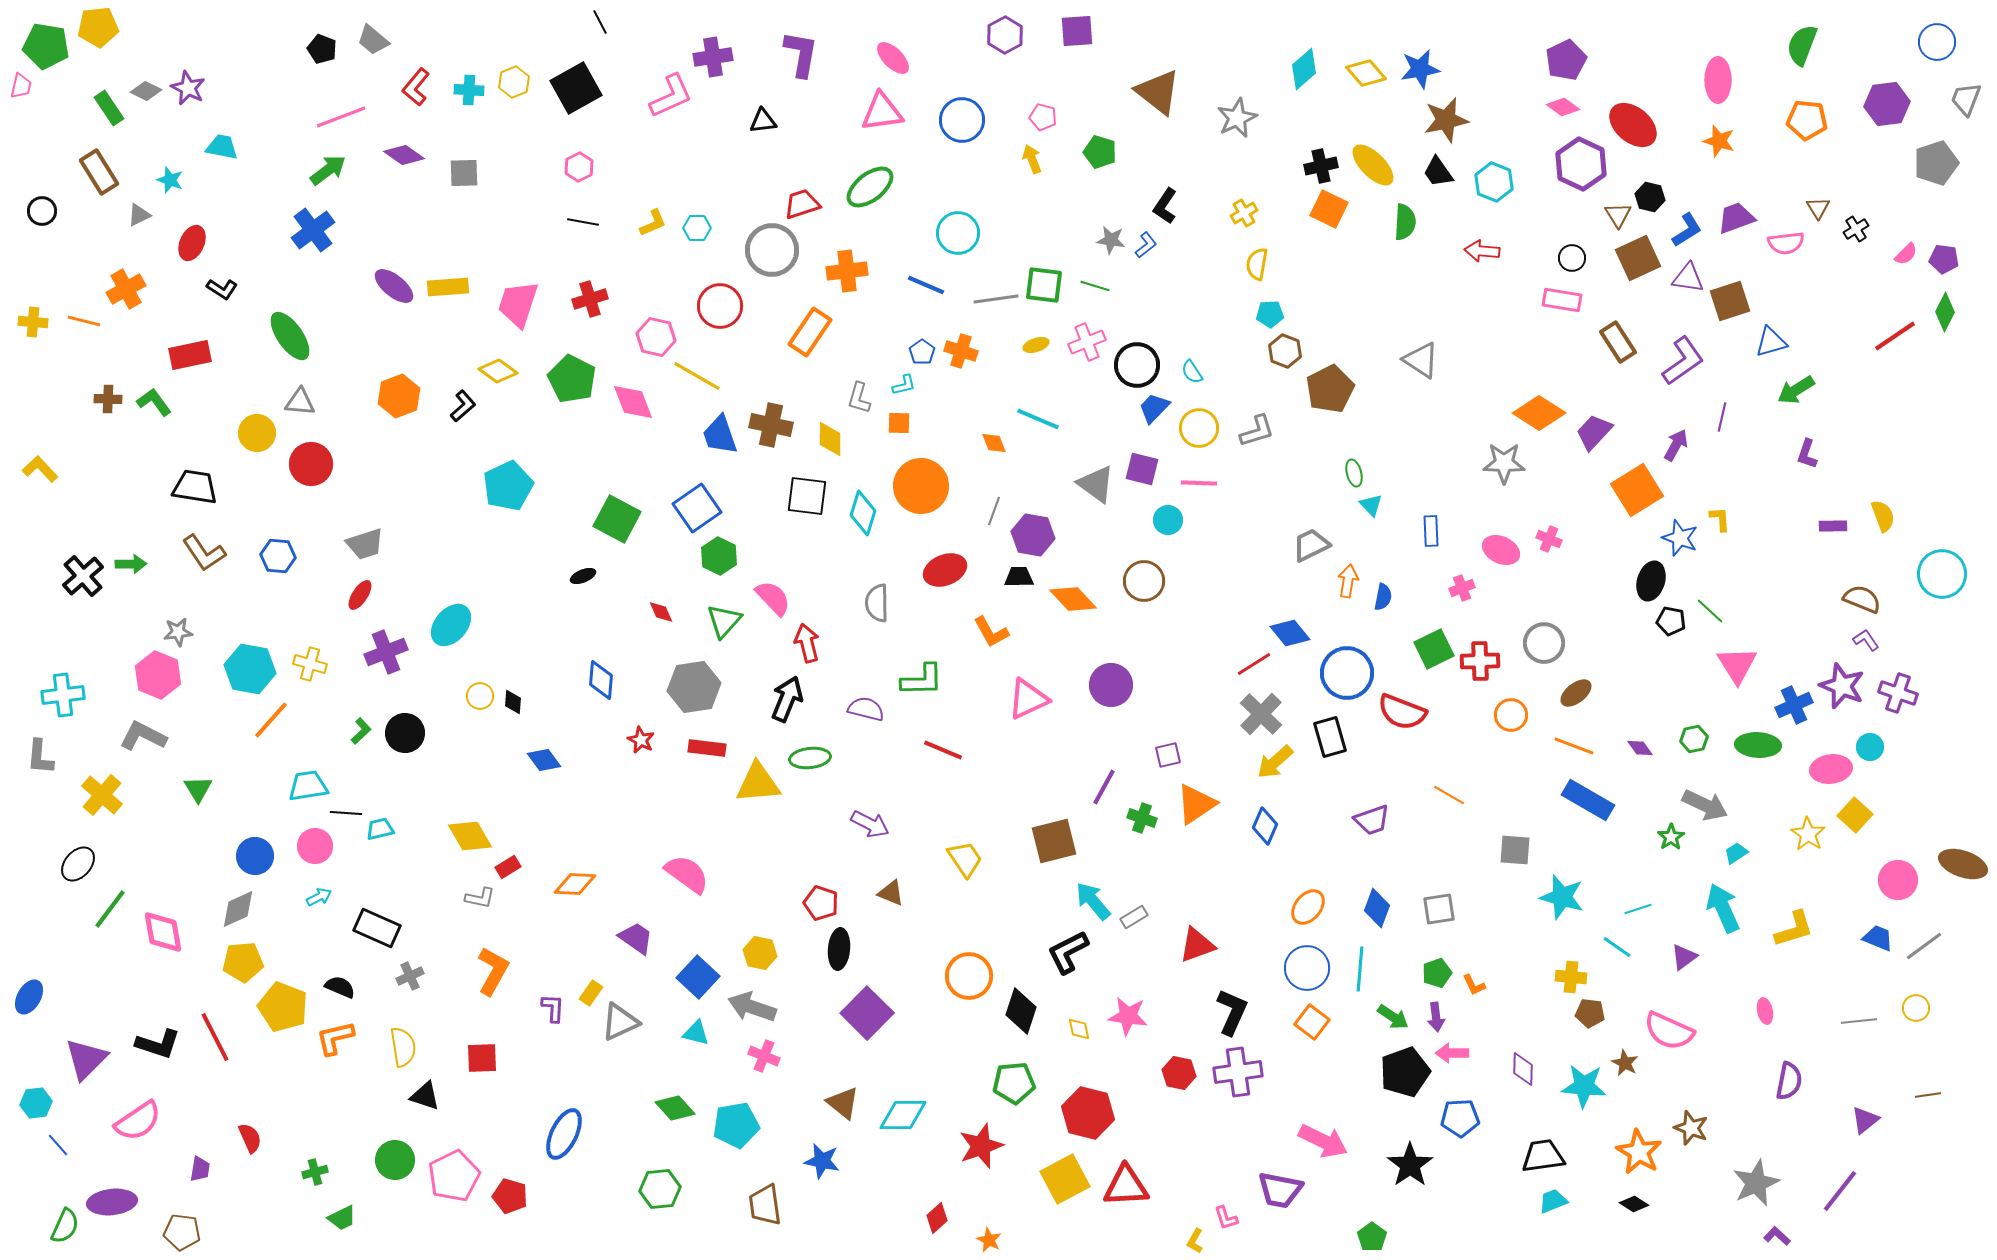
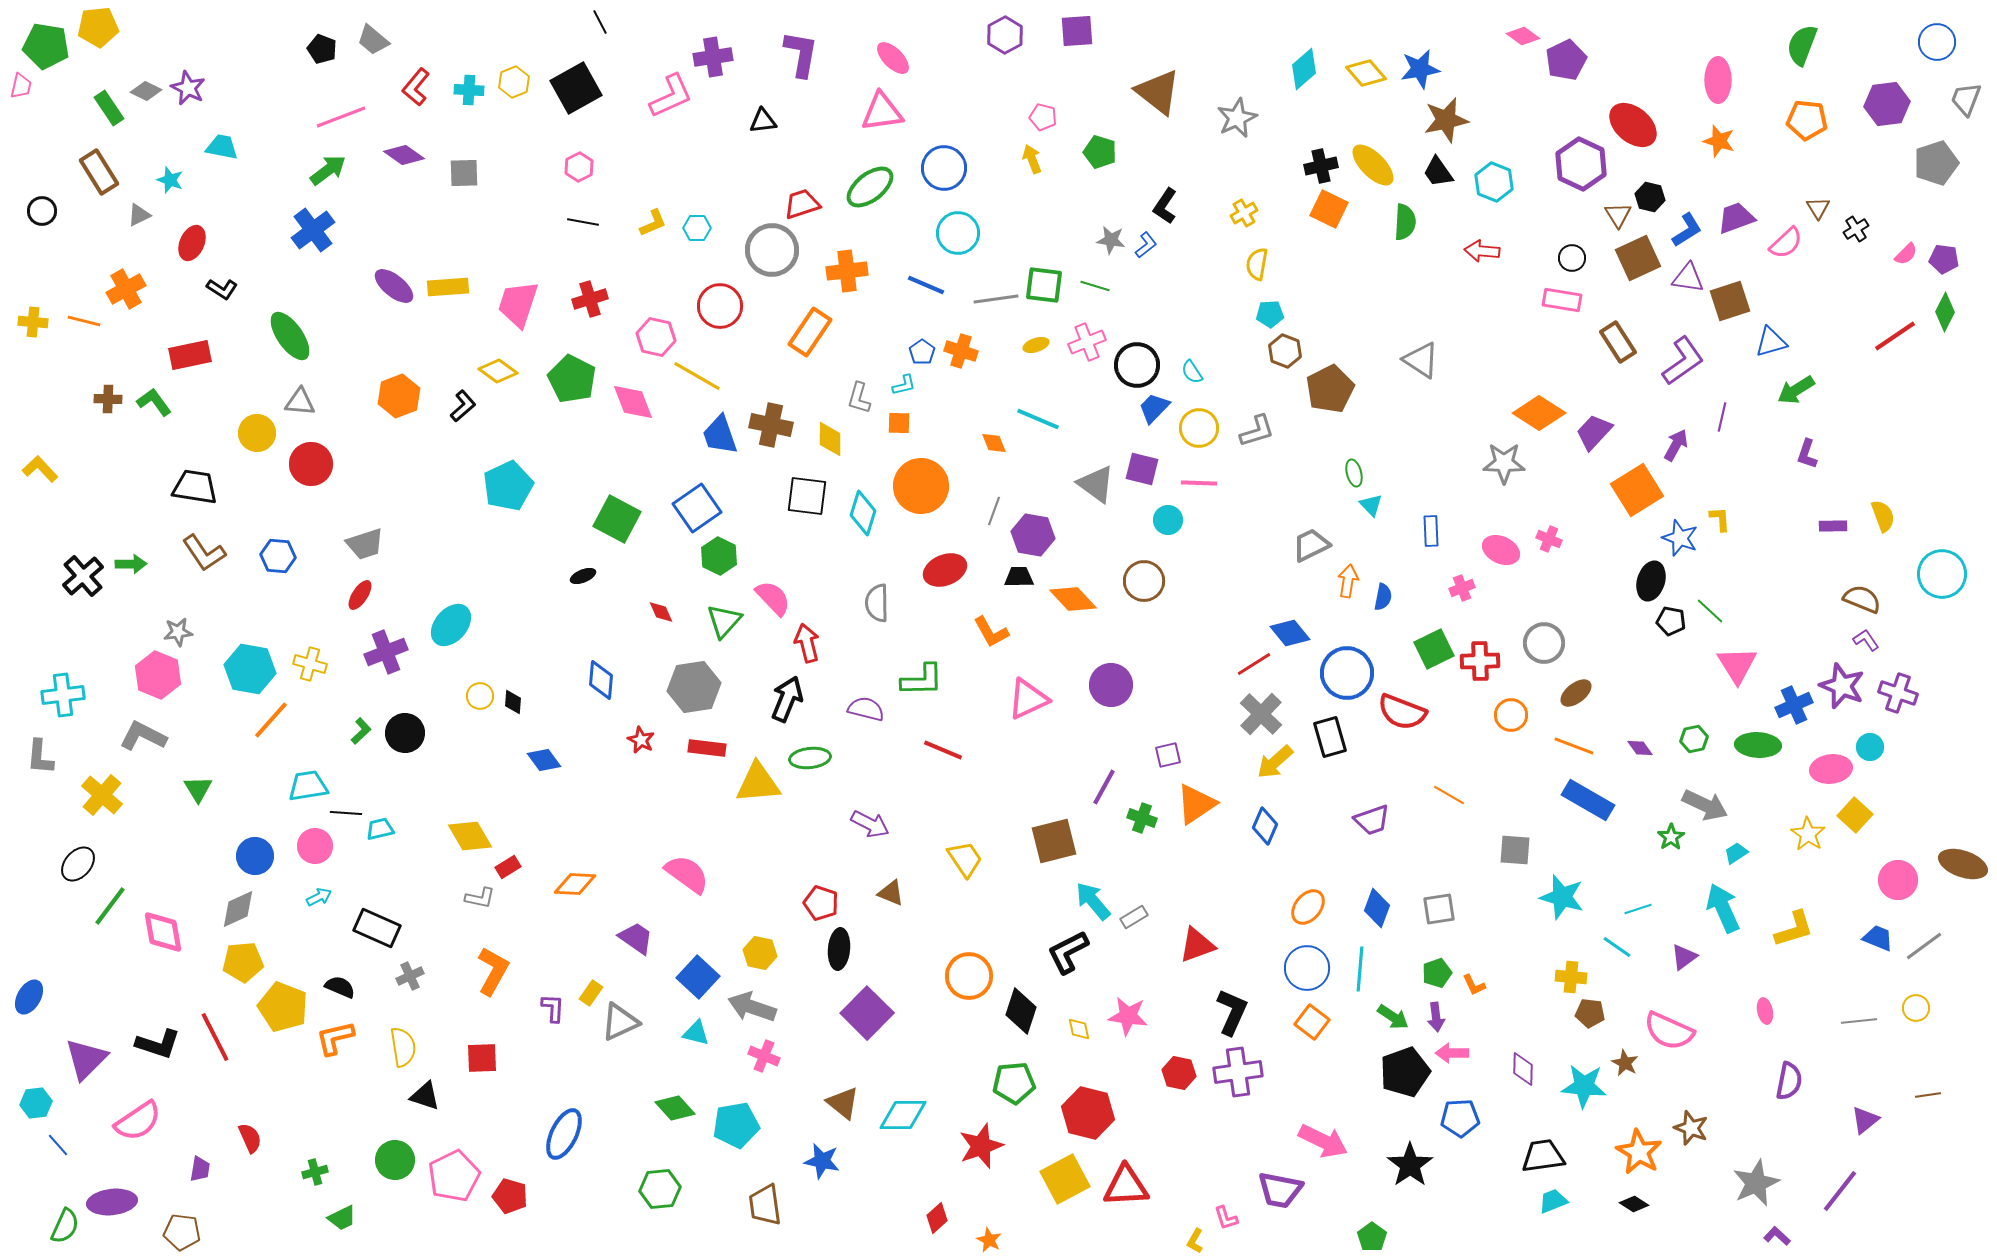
pink diamond at (1563, 107): moved 40 px left, 71 px up
blue circle at (962, 120): moved 18 px left, 48 px down
pink semicircle at (1786, 243): rotated 36 degrees counterclockwise
green line at (110, 909): moved 3 px up
